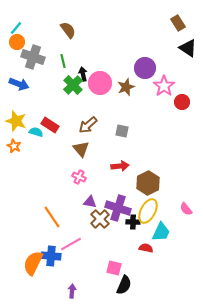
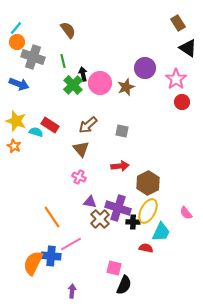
pink star: moved 12 px right, 7 px up
pink semicircle: moved 4 px down
